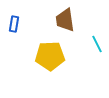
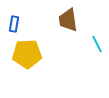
brown trapezoid: moved 3 px right
yellow pentagon: moved 23 px left, 2 px up
